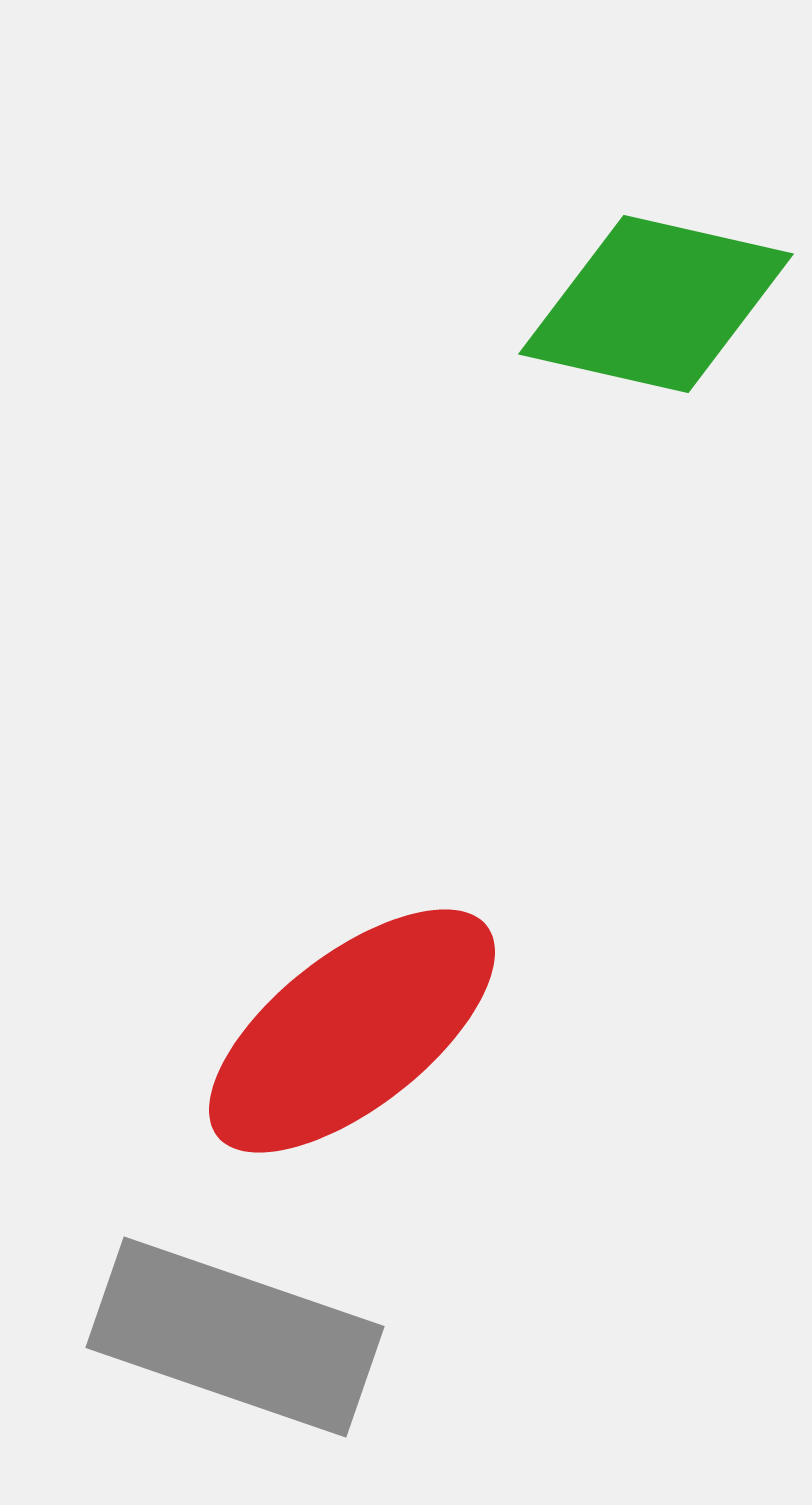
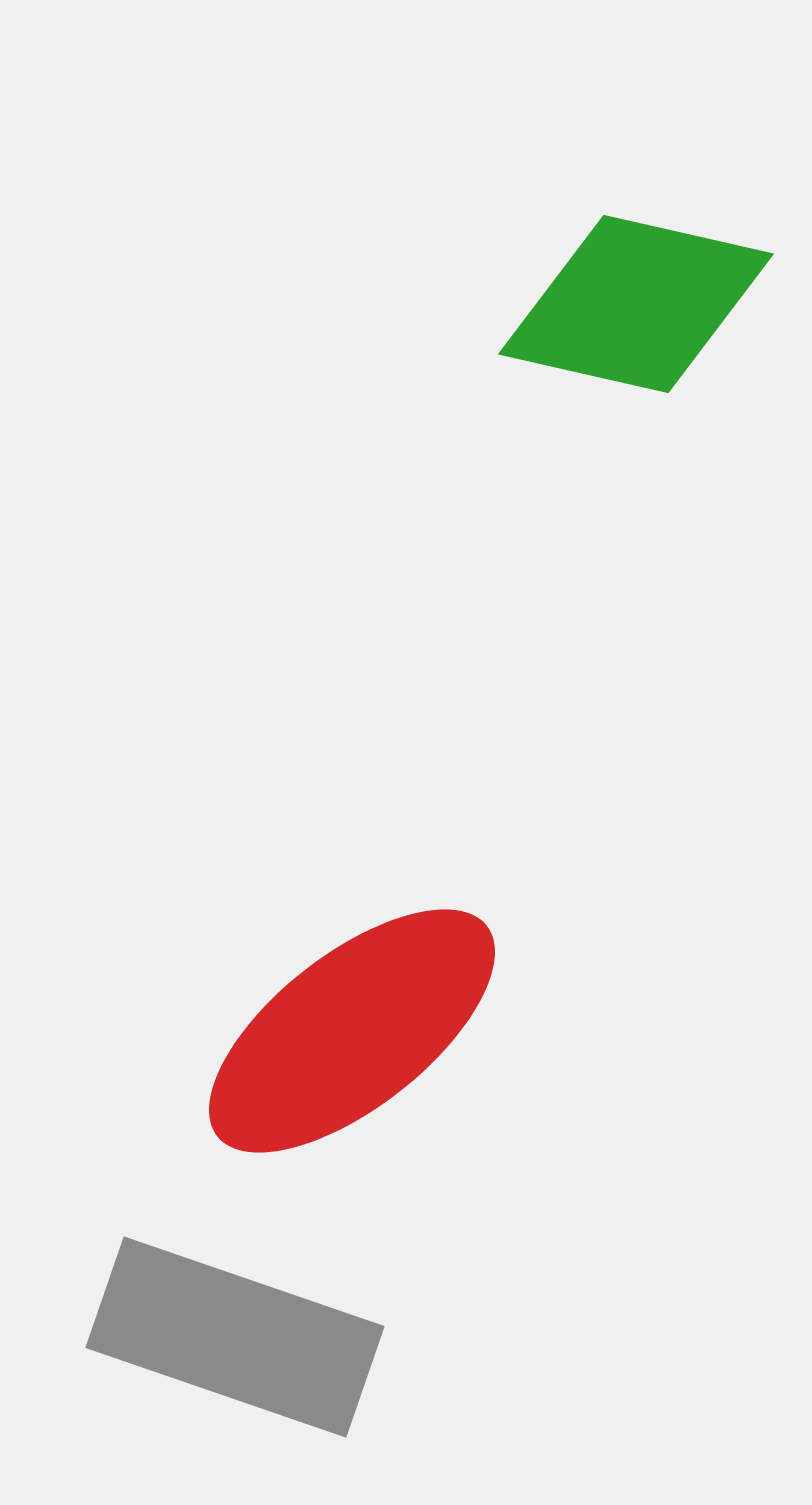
green diamond: moved 20 px left
